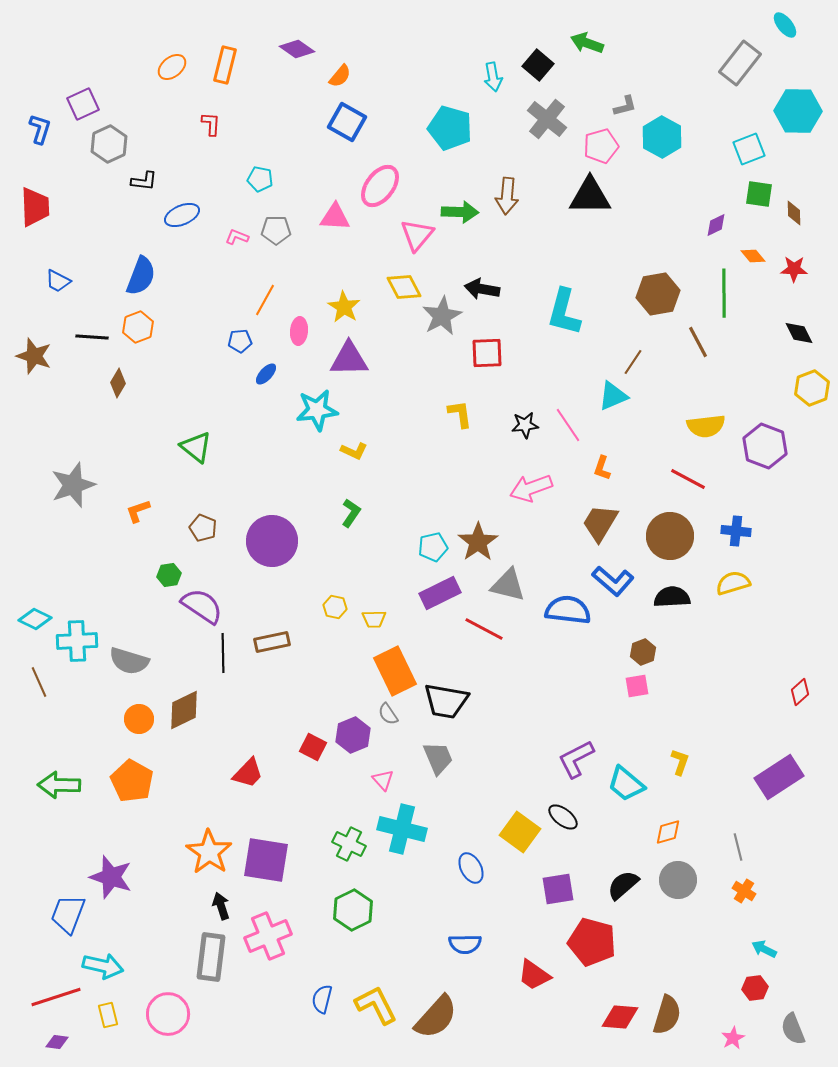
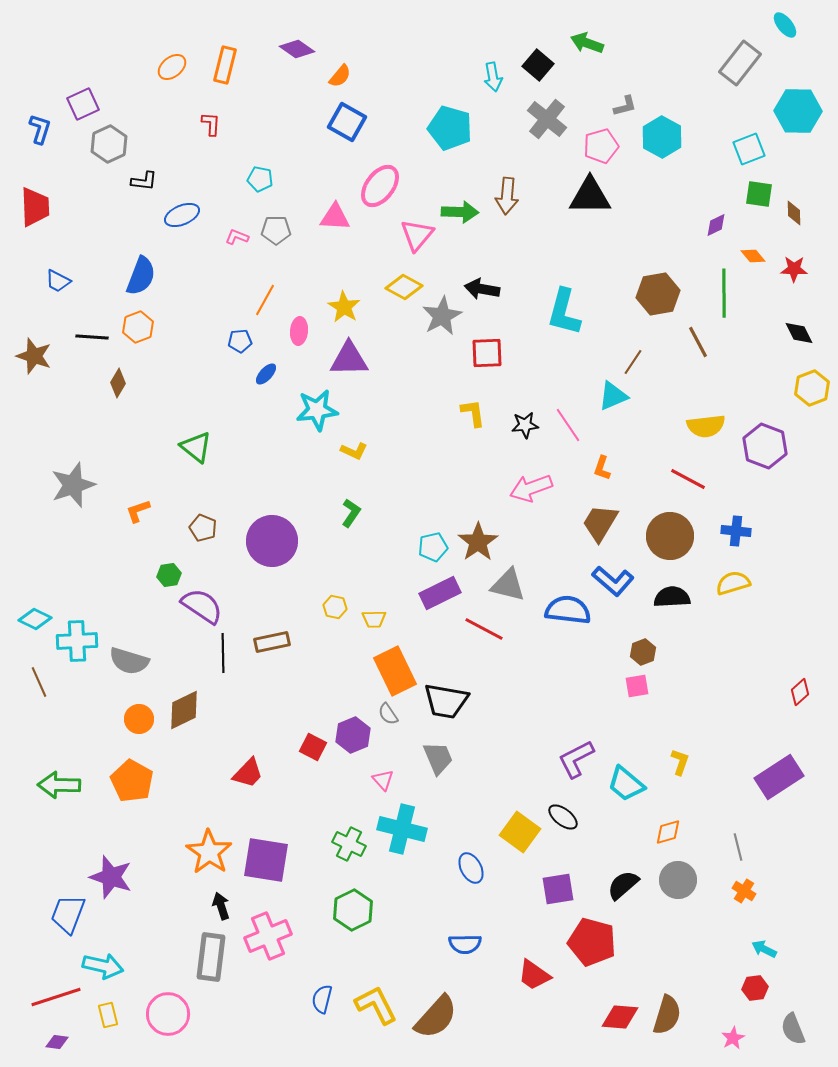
yellow diamond at (404, 287): rotated 33 degrees counterclockwise
yellow L-shape at (460, 414): moved 13 px right, 1 px up
